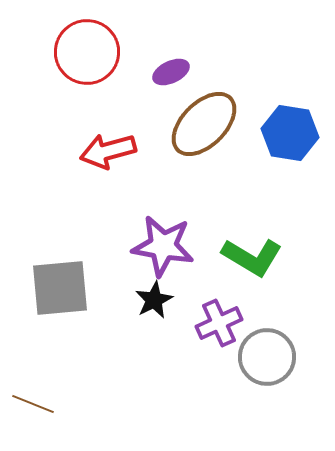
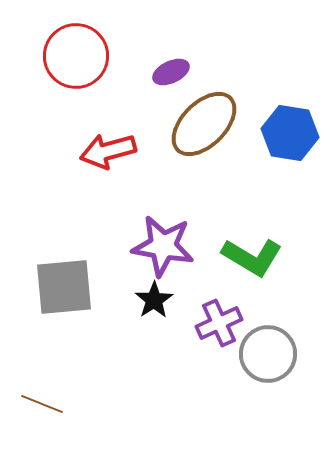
red circle: moved 11 px left, 4 px down
gray square: moved 4 px right, 1 px up
black star: rotated 6 degrees counterclockwise
gray circle: moved 1 px right, 3 px up
brown line: moved 9 px right
